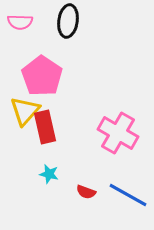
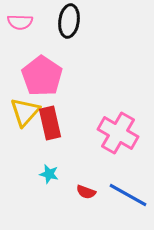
black ellipse: moved 1 px right
yellow triangle: moved 1 px down
red rectangle: moved 5 px right, 4 px up
